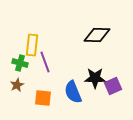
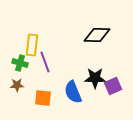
brown star: rotated 24 degrees clockwise
